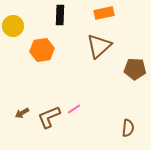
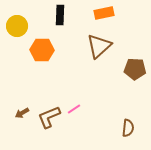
yellow circle: moved 4 px right
orange hexagon: rotated 10 degrees clockwise
